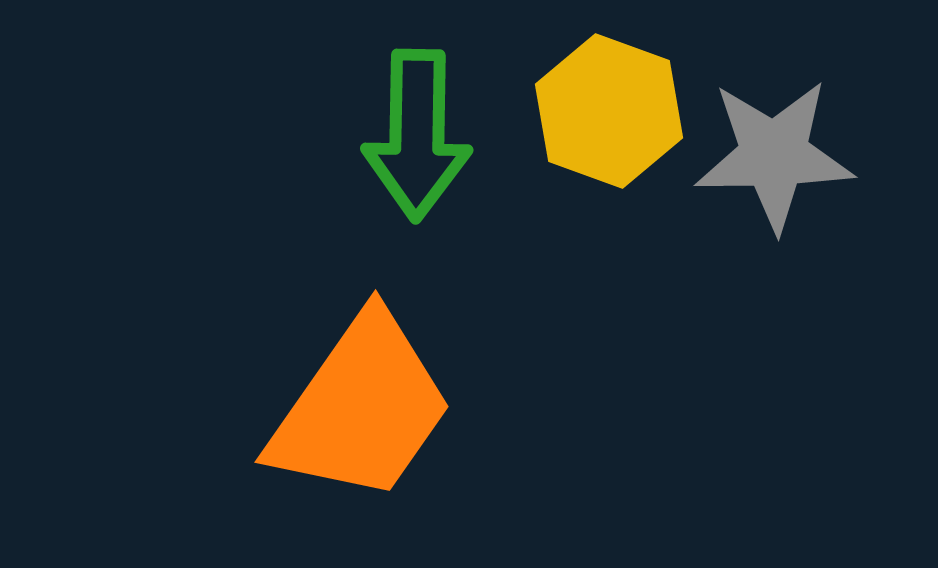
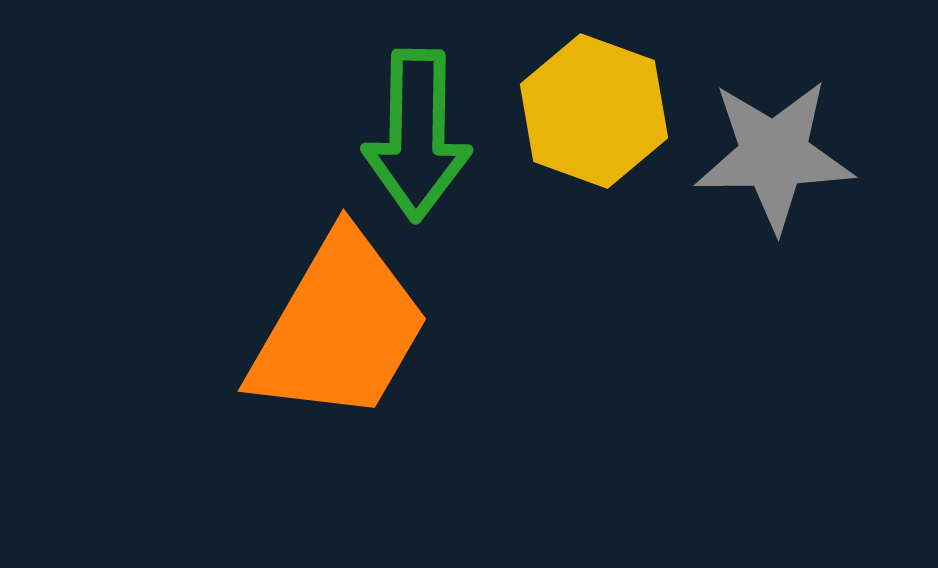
yellow hexagon: moved 15 px left
orange trapezoid: moved 22 px left, 80 px up; rotated 5 degrees counterclockwise
